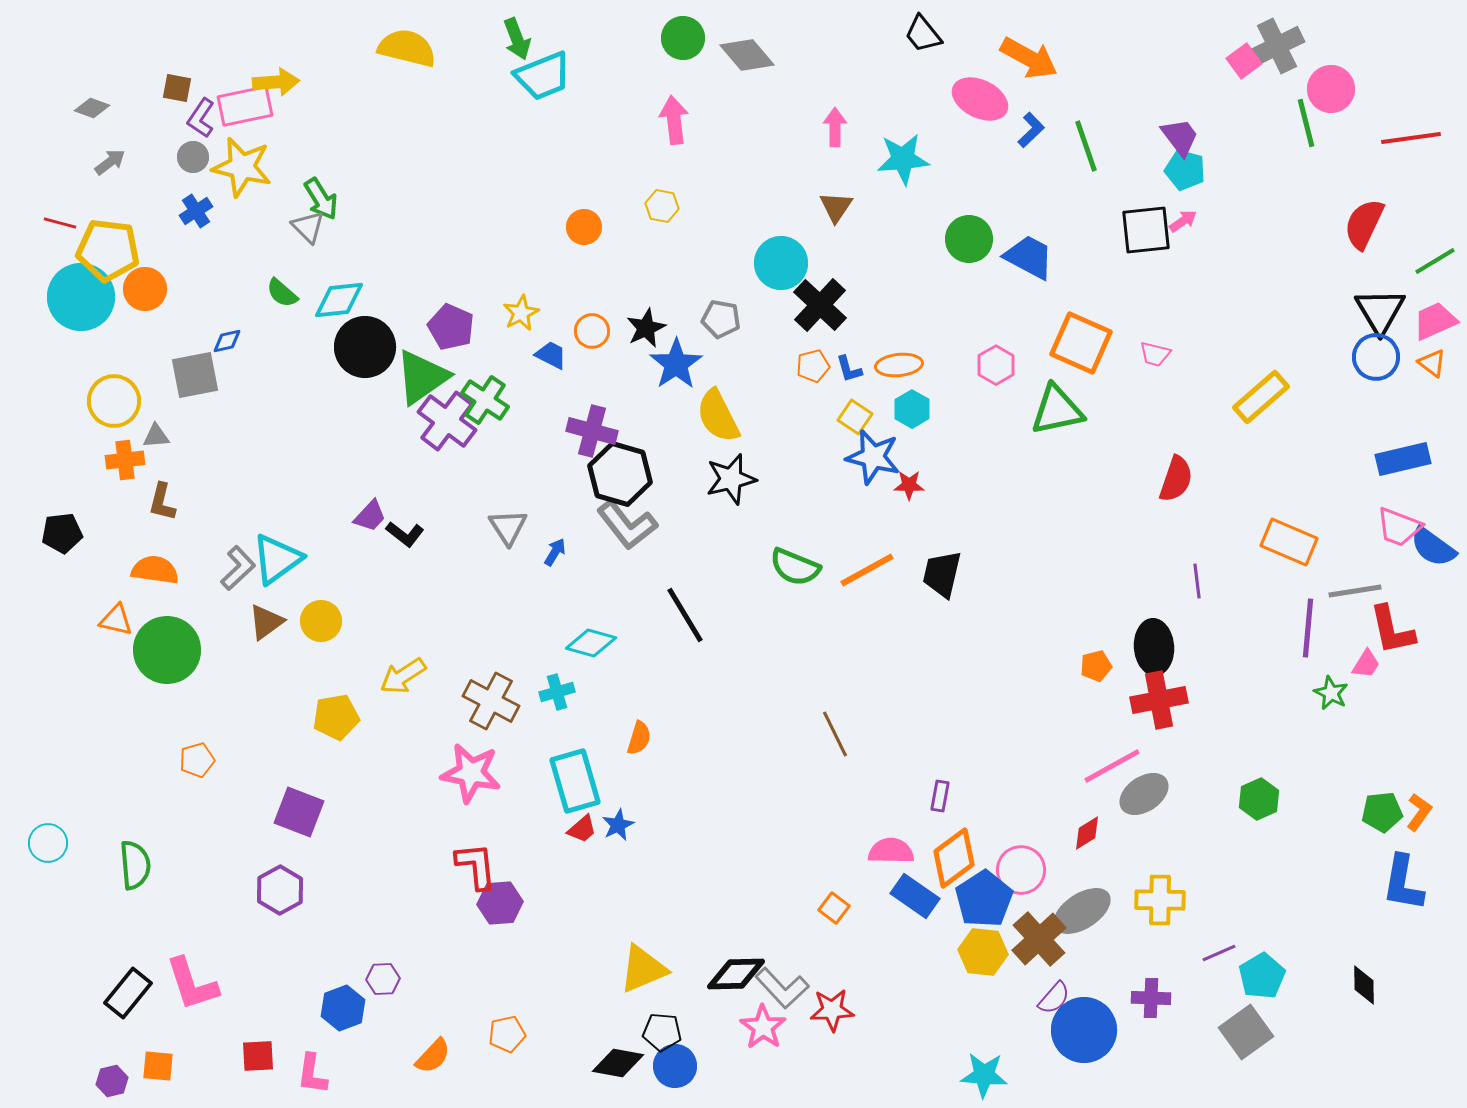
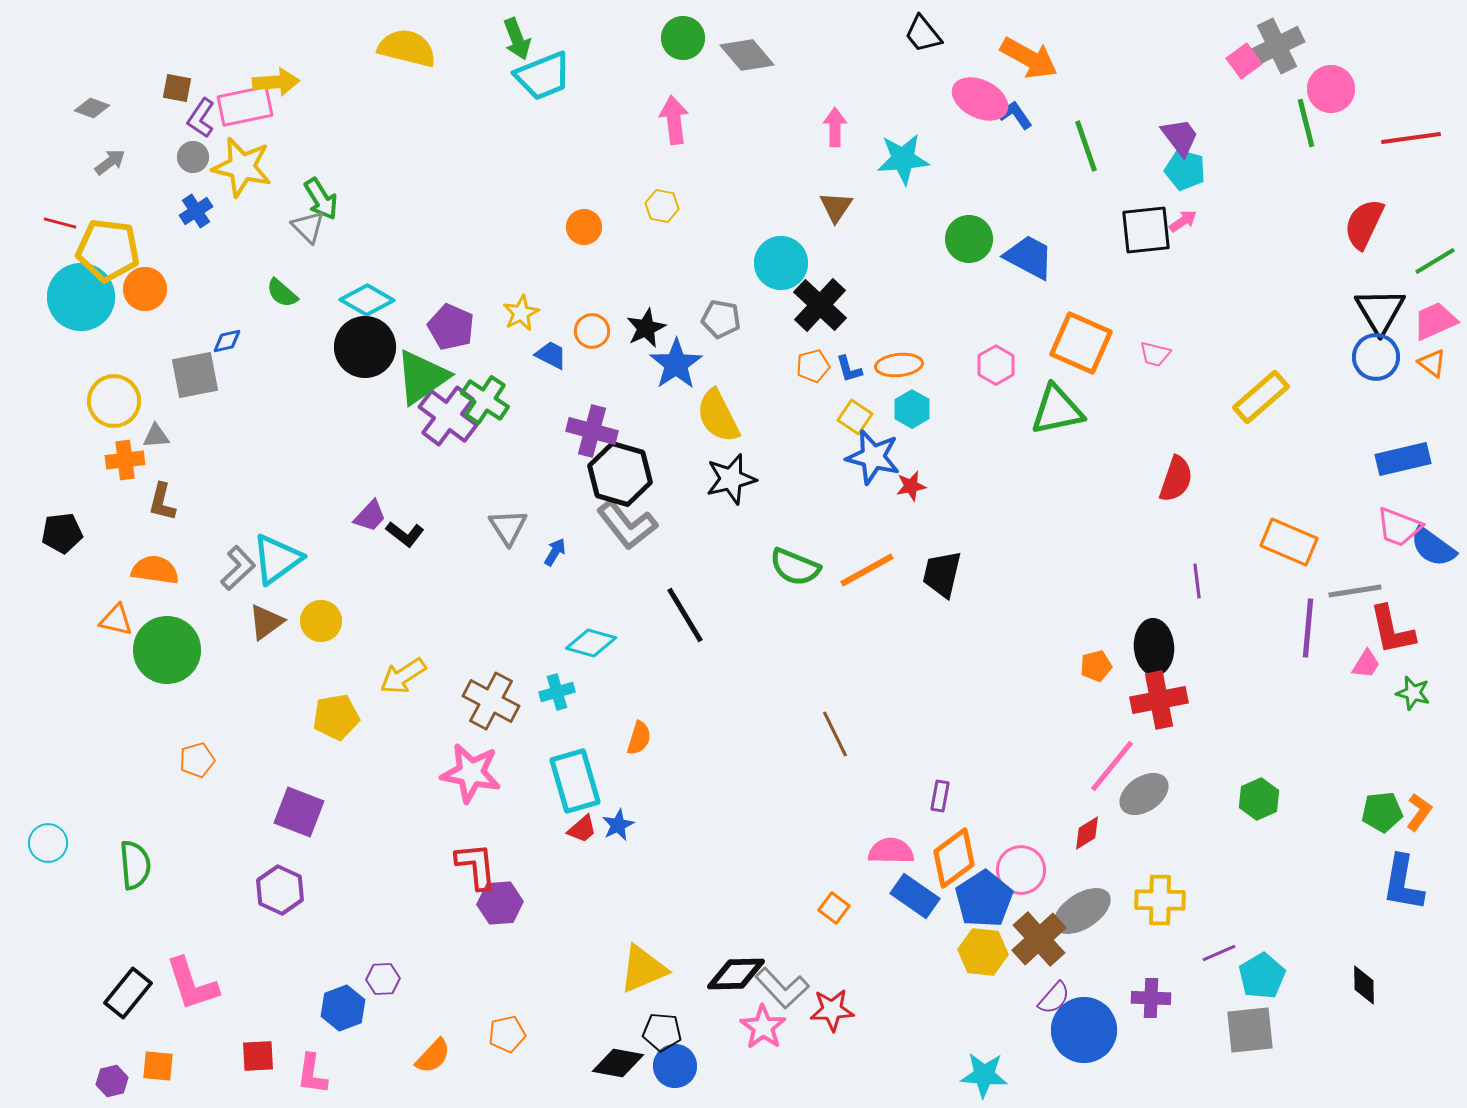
blue L-shape at (1031, 130): moved 16 px left, 15 px up; rotated 81 degrees counterclockwise
cyan diamond at (339, 300): moved 28 px right; rotated 36 degrees clockwise
purple cross at (447, 421): moved 1 px right, 5 px up
red star at (909, 485): moved 2 px right, 1 px down; rotated 12 degrees counterclockwise
green star at (1331, 693): moved 82 px right; rotated 12 degrees counterclockwise
pink line at (1112, 766): rotated 22 degrees counterclockwise
purple hexagon at (280, 890): rotated 6 degrees counterclockwise
gray square at (1246, 1032): moved 4 px right, 2 px up; rotated 30 degrees clockwise
